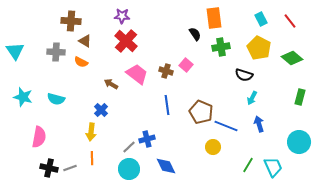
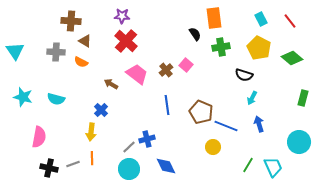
brown cross at (166, 71): moved 1 px up; rotated 32 degrees clockwise
green rectangle at (300, 97): moved 3 px right, 1 px down
gray line at (70, 168): moved 3 px right, 4 px up
